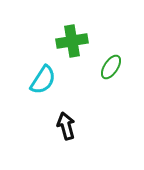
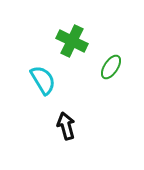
green cross: rotated 36 degrees clockwise
cyan semicircle: rotated 64 degrees counterclockwise
